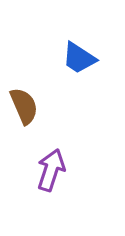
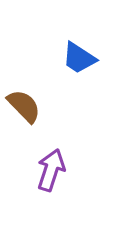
brown semicircle: rotated 21 degrees counterclockwise
